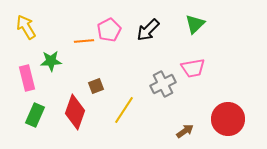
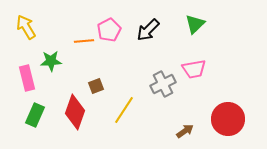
pink trapezoid: moved 1 px right, 1 px down
